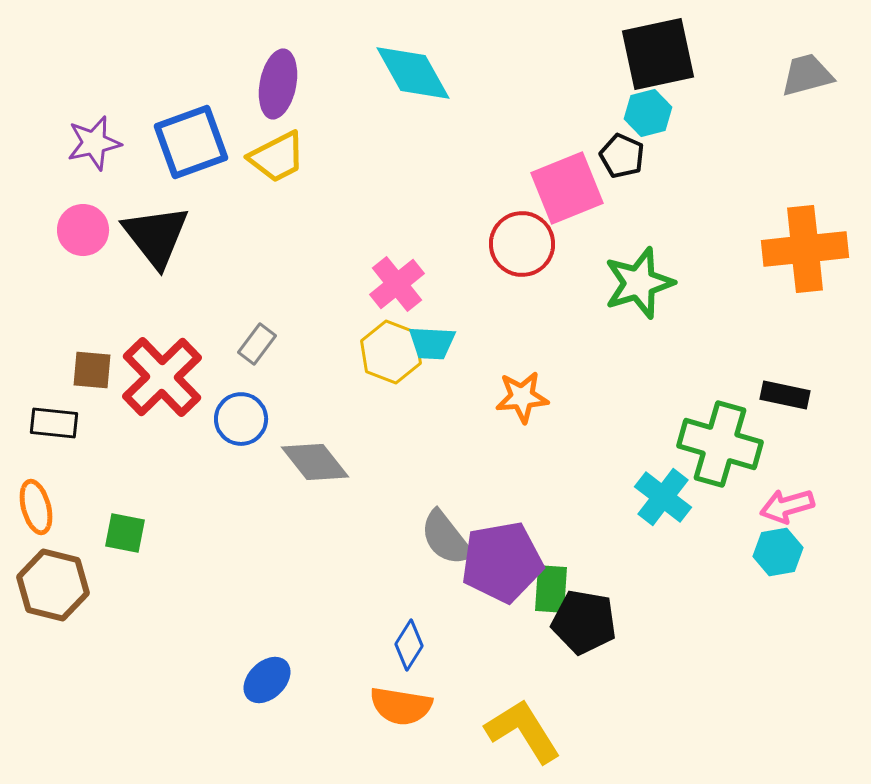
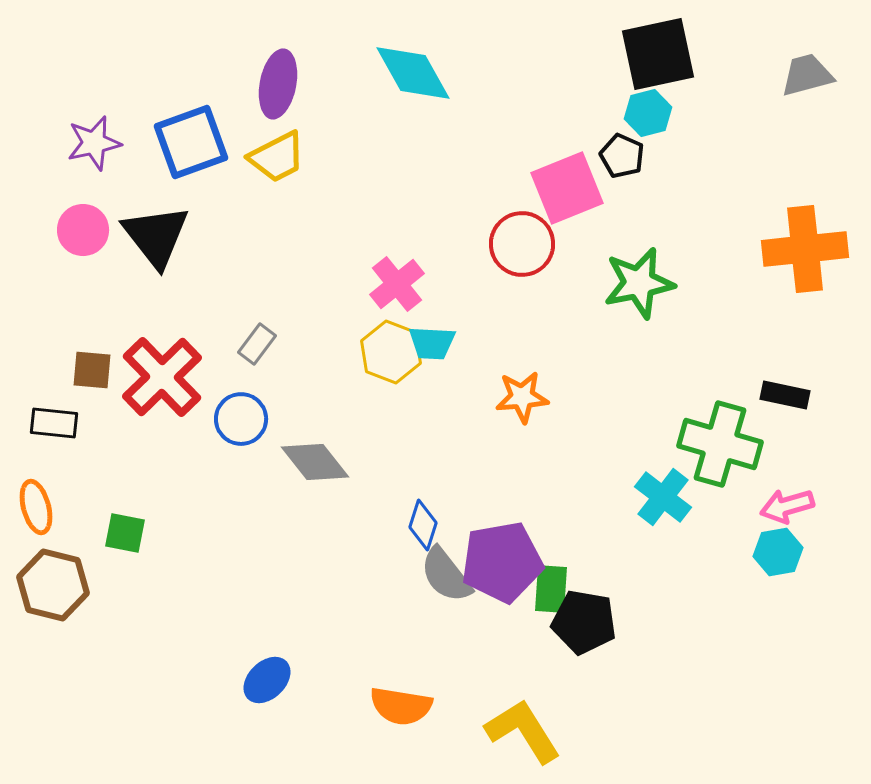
green star at (639, 283): rotated 6 degrees clockwise
gray semicircle at (446, 538): moved 37 px down
blue diamond at (409, 645): moved 14 px right, 120 px up; rotated 15 degrees counterclockwise
